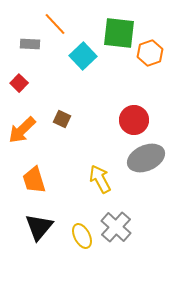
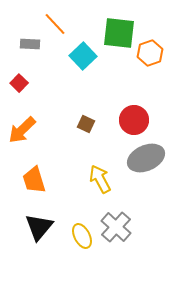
brown square: moved 24 px right, 5 px down
